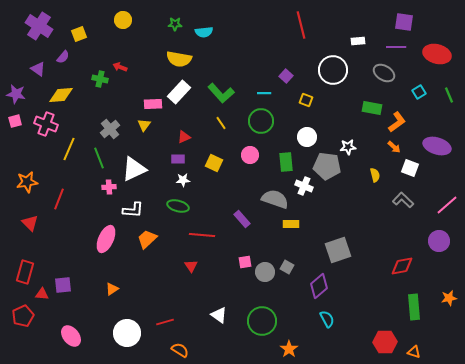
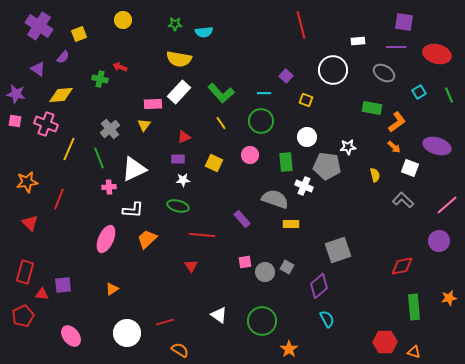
pink square at (15, 121): rotated 24 degrees clockwise
